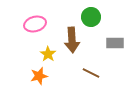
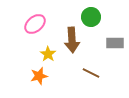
pink ellipse: rotated 25 degrees counterclockwise
